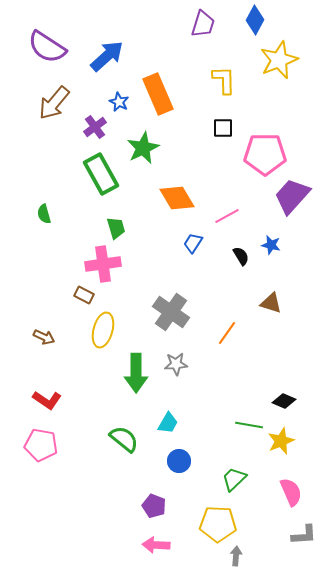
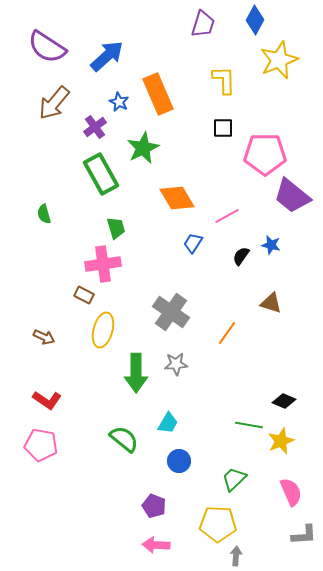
purple trapezoid at (292, 196): rotated 93 degrees counterclockwise
black semicircle at (241, 256): rotated 114 degrees counterclockwise
